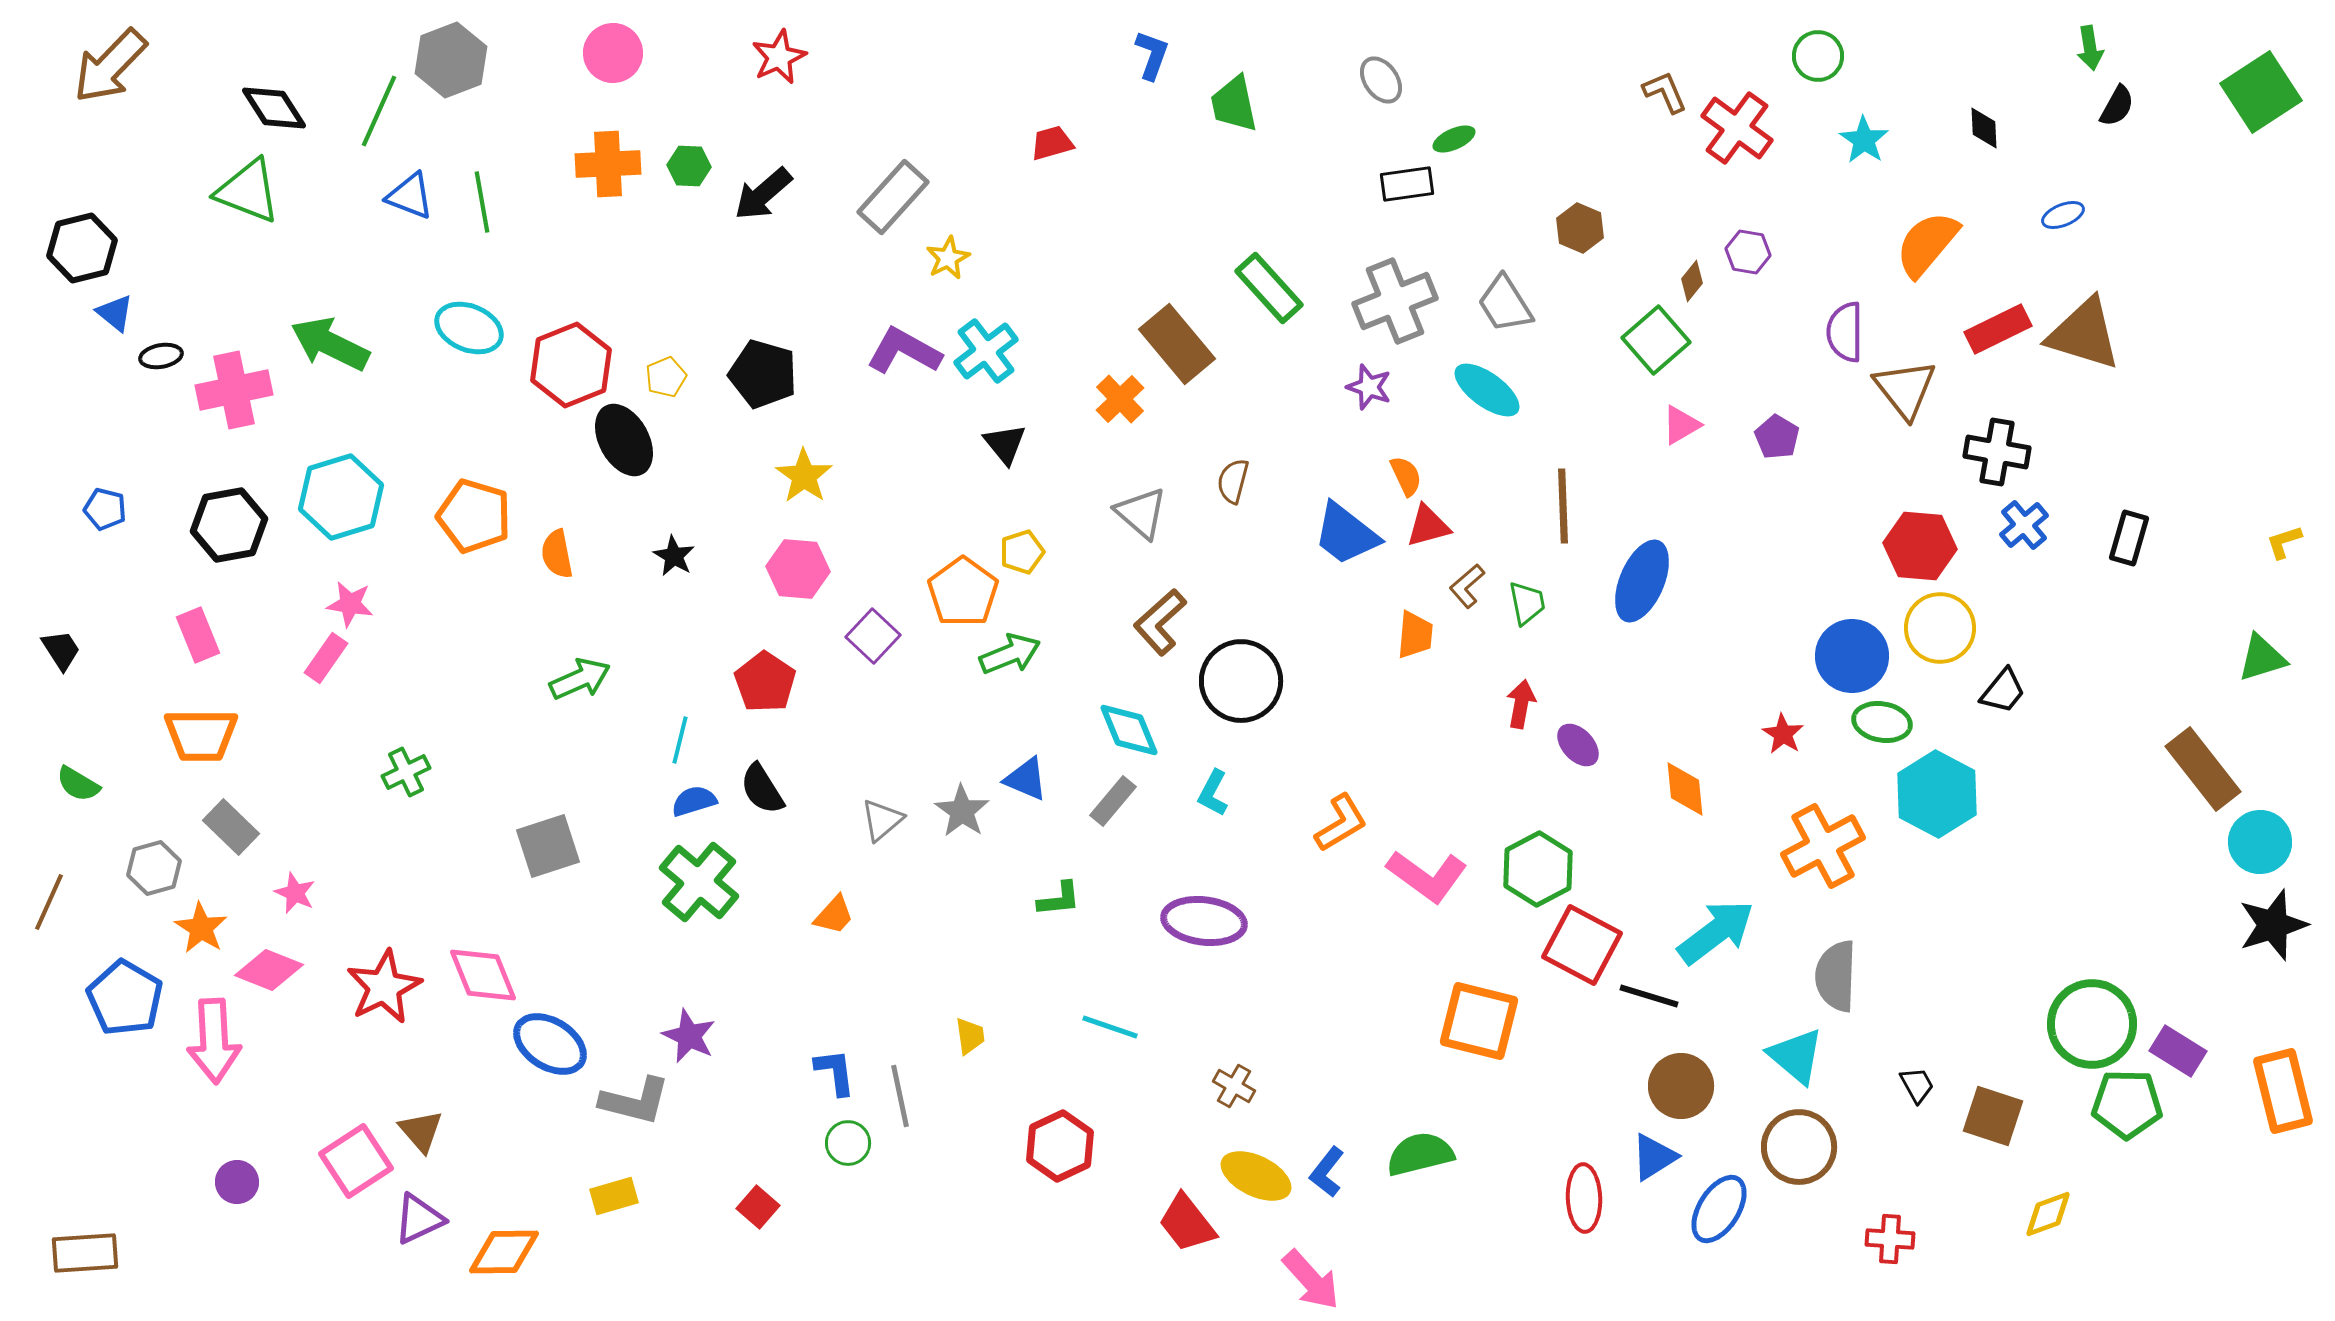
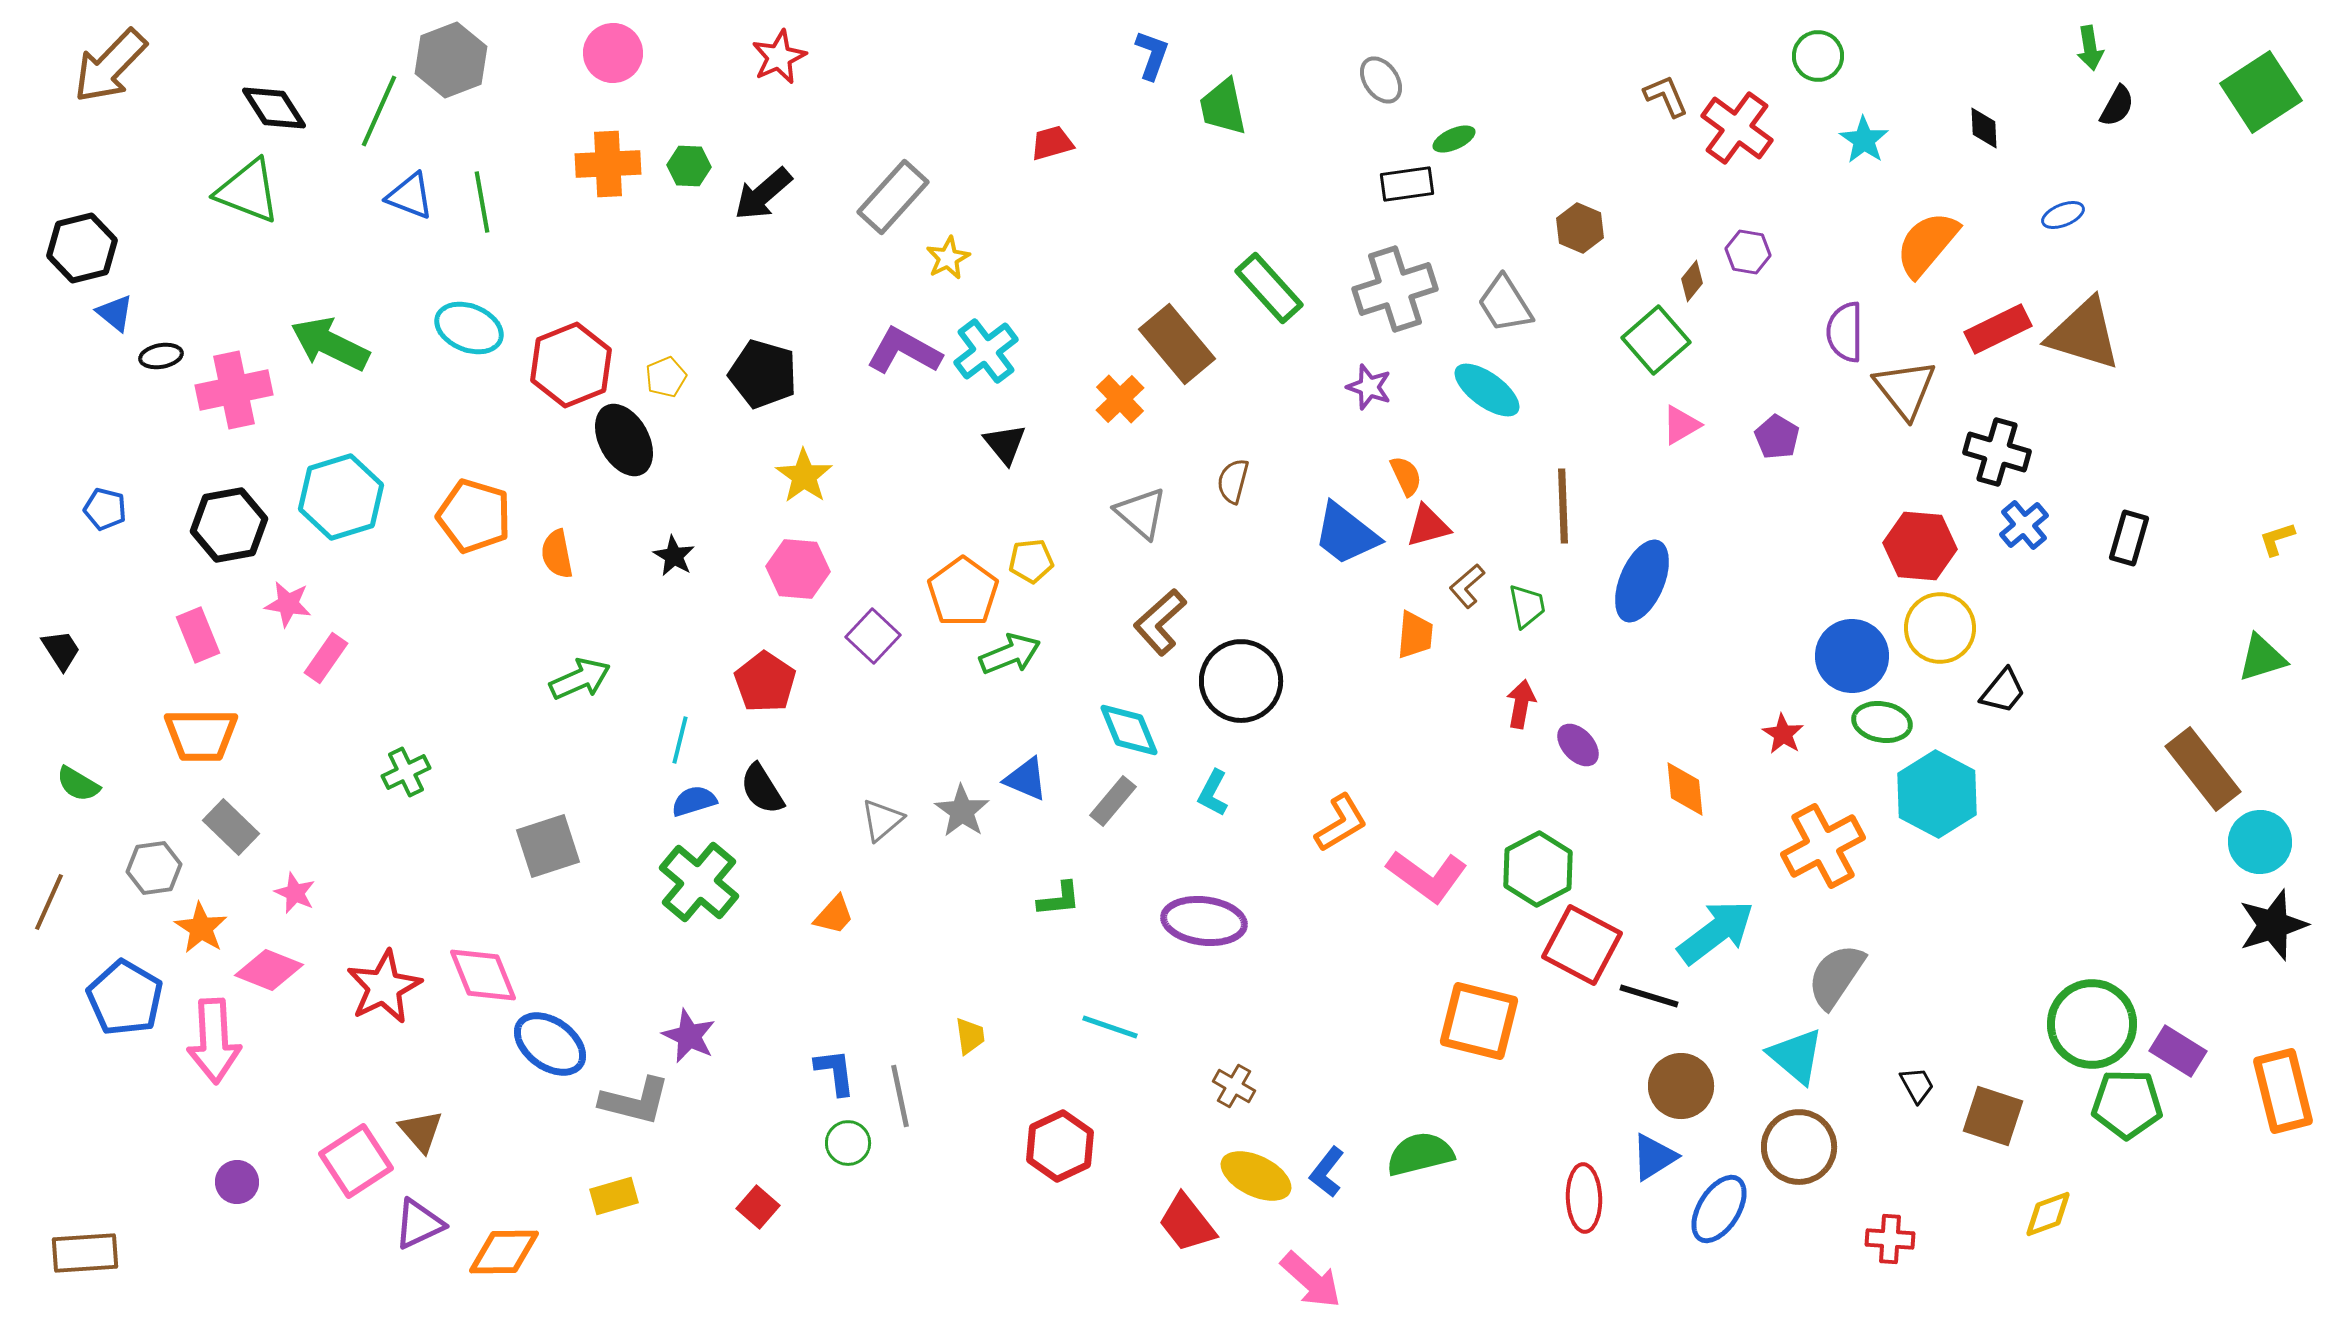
brown L-shape at (1665, 92): moved 1 px right, 4 px down
green trapezoid at (1234, 104): moved 11 px left, 3 px down
gray cross at (1395, 301): moved 12 px up; rotated 4 degrees clockwise
black cross at (1997, 452): rotated 6 degrees clockwise
yellow L-shape at (2284, 542): moved 7 px left, 3 px up
yellow pentagon at (1022, 552): moved 9 px right, 9 px down; rotated 12 degrees clockwise
green trapezoid at (1527, 603): moved 3 px down
pink star at (350, 604): moved 62 px left
gray hexagon at (154, 868): rotated 8 degrees clockwise
gray semicircle at (1836, 976): rotated 32 degrees clockwise
blue ellipse at (550, 1044): rotated 4 degrees clockwise
purple triangle at (419, 1219): moved 5 px down
pink arrow at (1311, 1280): rotated 6 degrees counterclockwise
